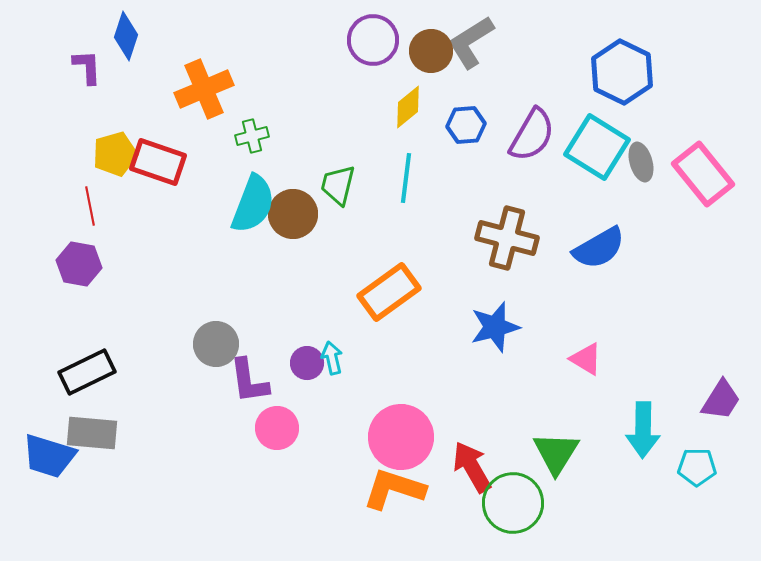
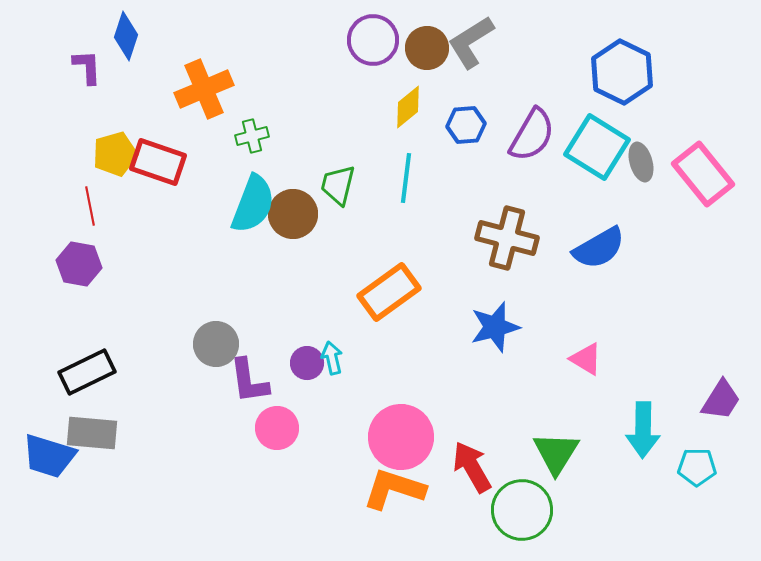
brown circle at (431, 51): moved 4 px left, 3 px up
green circle at (513, 503): moved 9 px right, 7 px down
